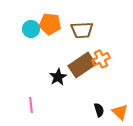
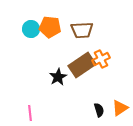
orange pentagon: moved 3 px down
pink line: moved 1 px left, 8 px down
orange triangle: moved 4 px up; rotated 42 degrees clockwise
